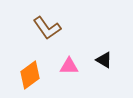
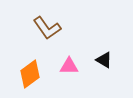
orange diamond: moved 1 px up
